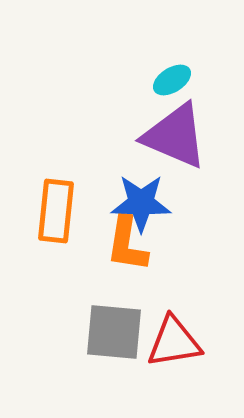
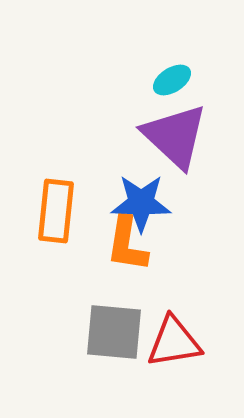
purple triangle: rotated 20 degrees clockwise
